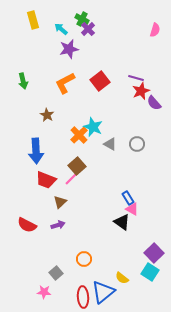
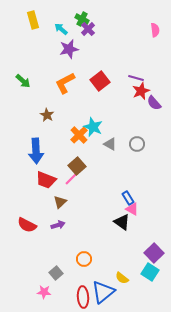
pink semicircle: rotated 24 degrees counterclockwise
green arrow: rotated 35 degrees counterclockwise
